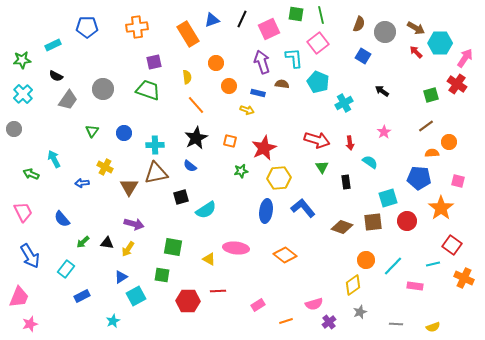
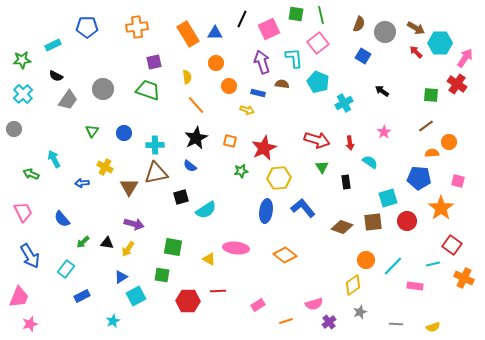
blue triangle at (212, 20): moved 3 px right, 13 px down; rotated 21 degrees clockwise
green square at (431, 95): rotated 21 degrees clockwise
